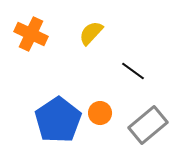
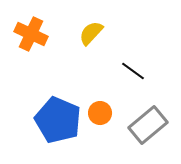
blue pentagon: rotated 15 degrees counterclockwise
